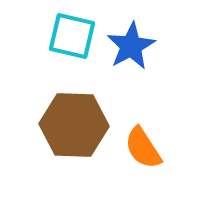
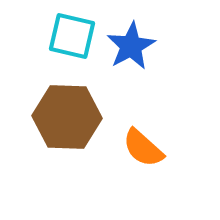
brown hexagon: moved 7 px left, 8 px up
orange semicircle: rotated 15 degrees counterclockwise
